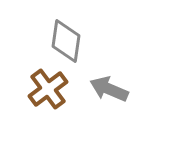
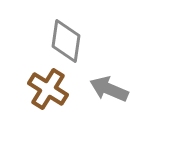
brown cross: rotated 21 degrees counterclockwise
